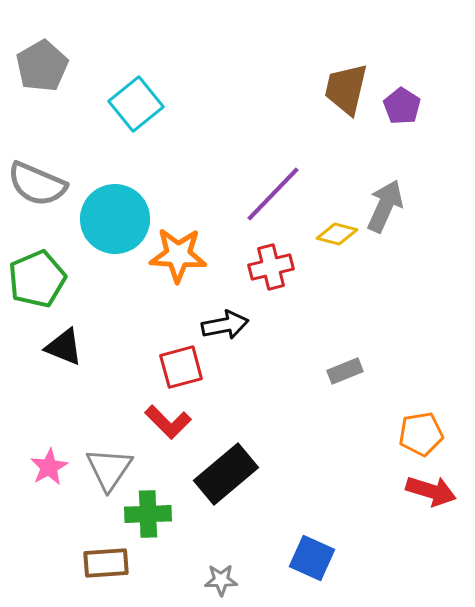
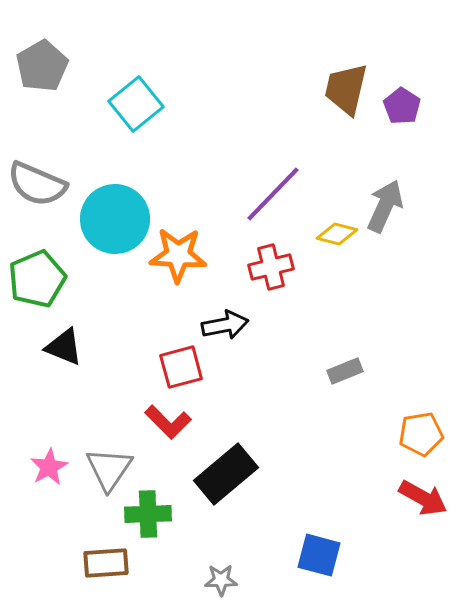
red arrow: moved 8 px left, 7 px down; rotated 12 degrees clockwise
blue square: moved 7 px right, 3 px up; rotated 9 degrees counterclockwise
